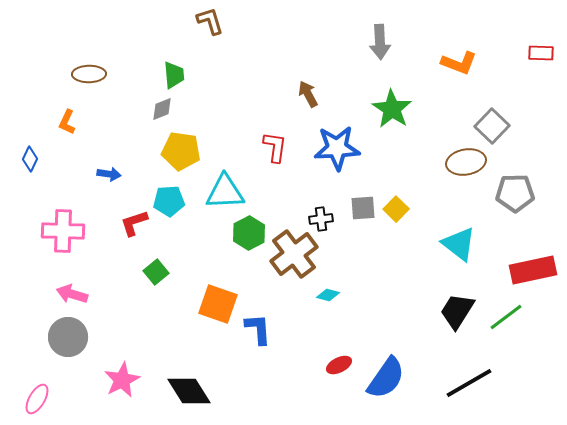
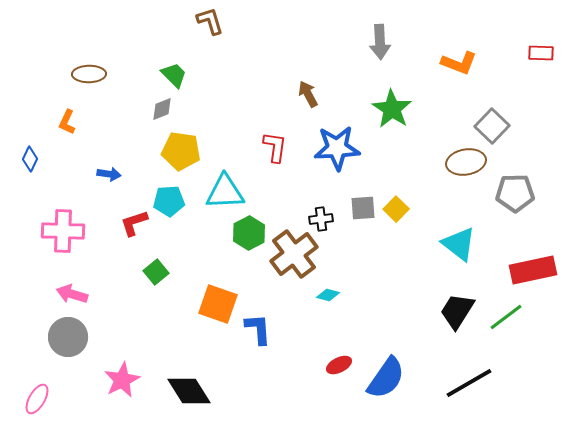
green trapezoid at (174, 75): rotated 40 degrees counterclockwise
